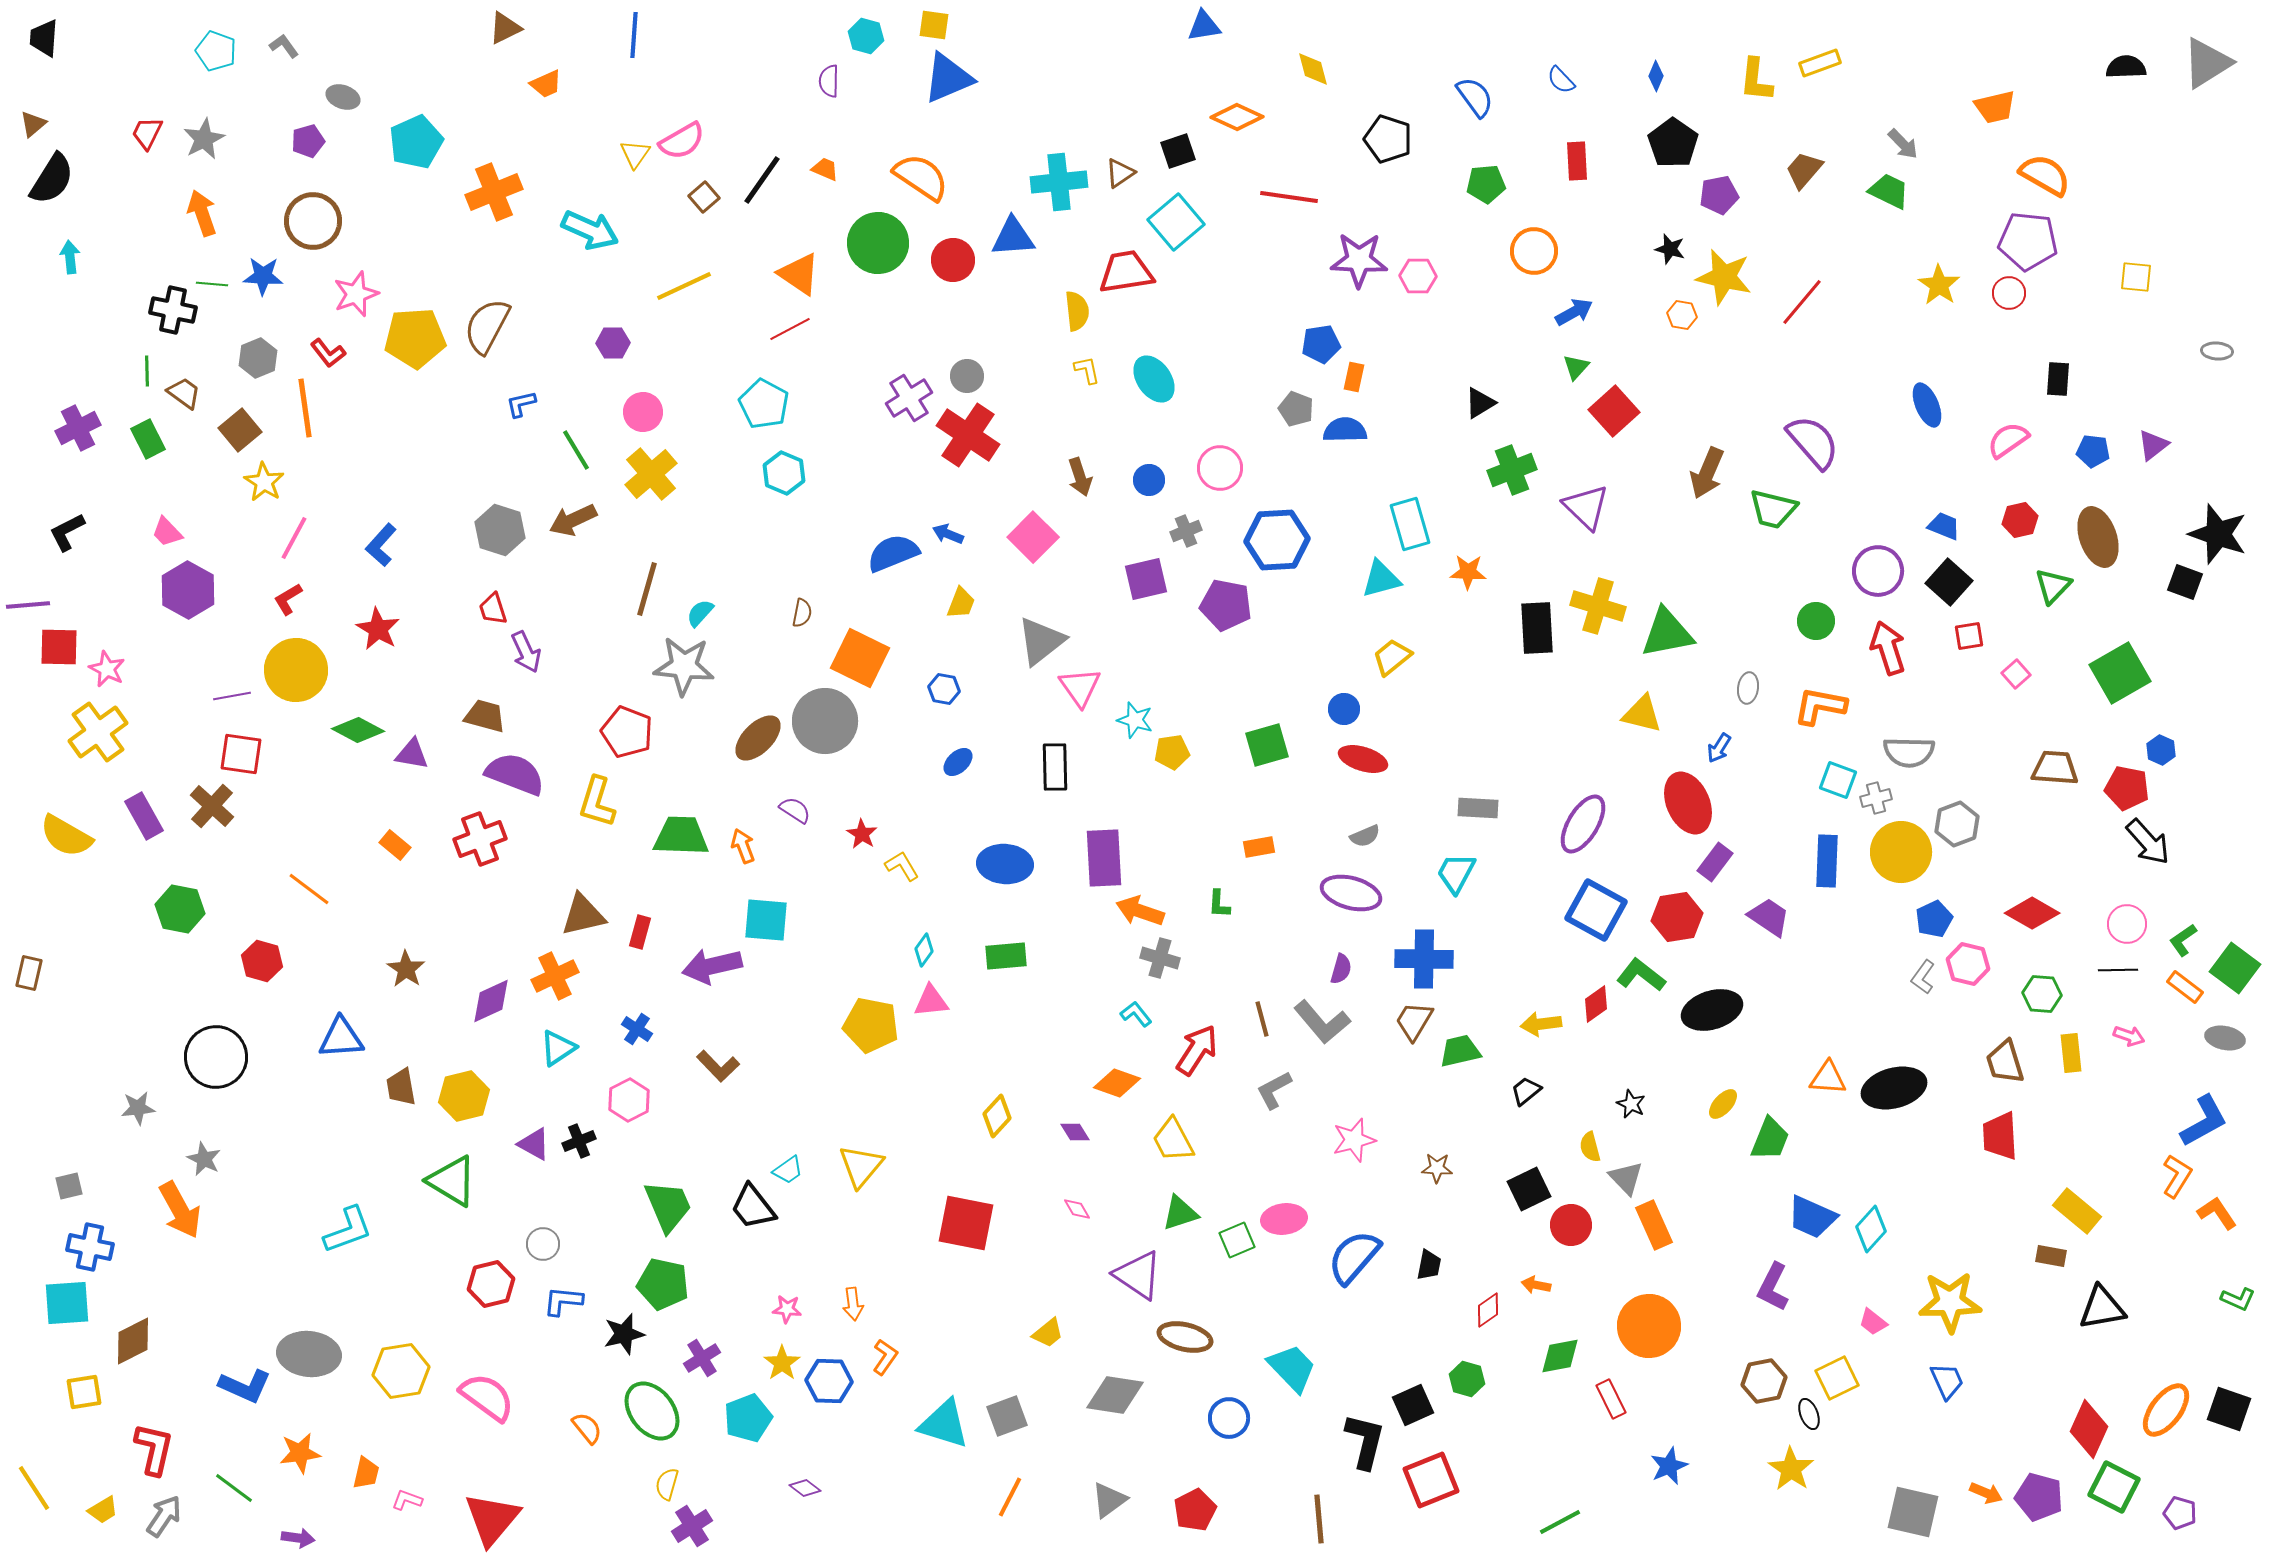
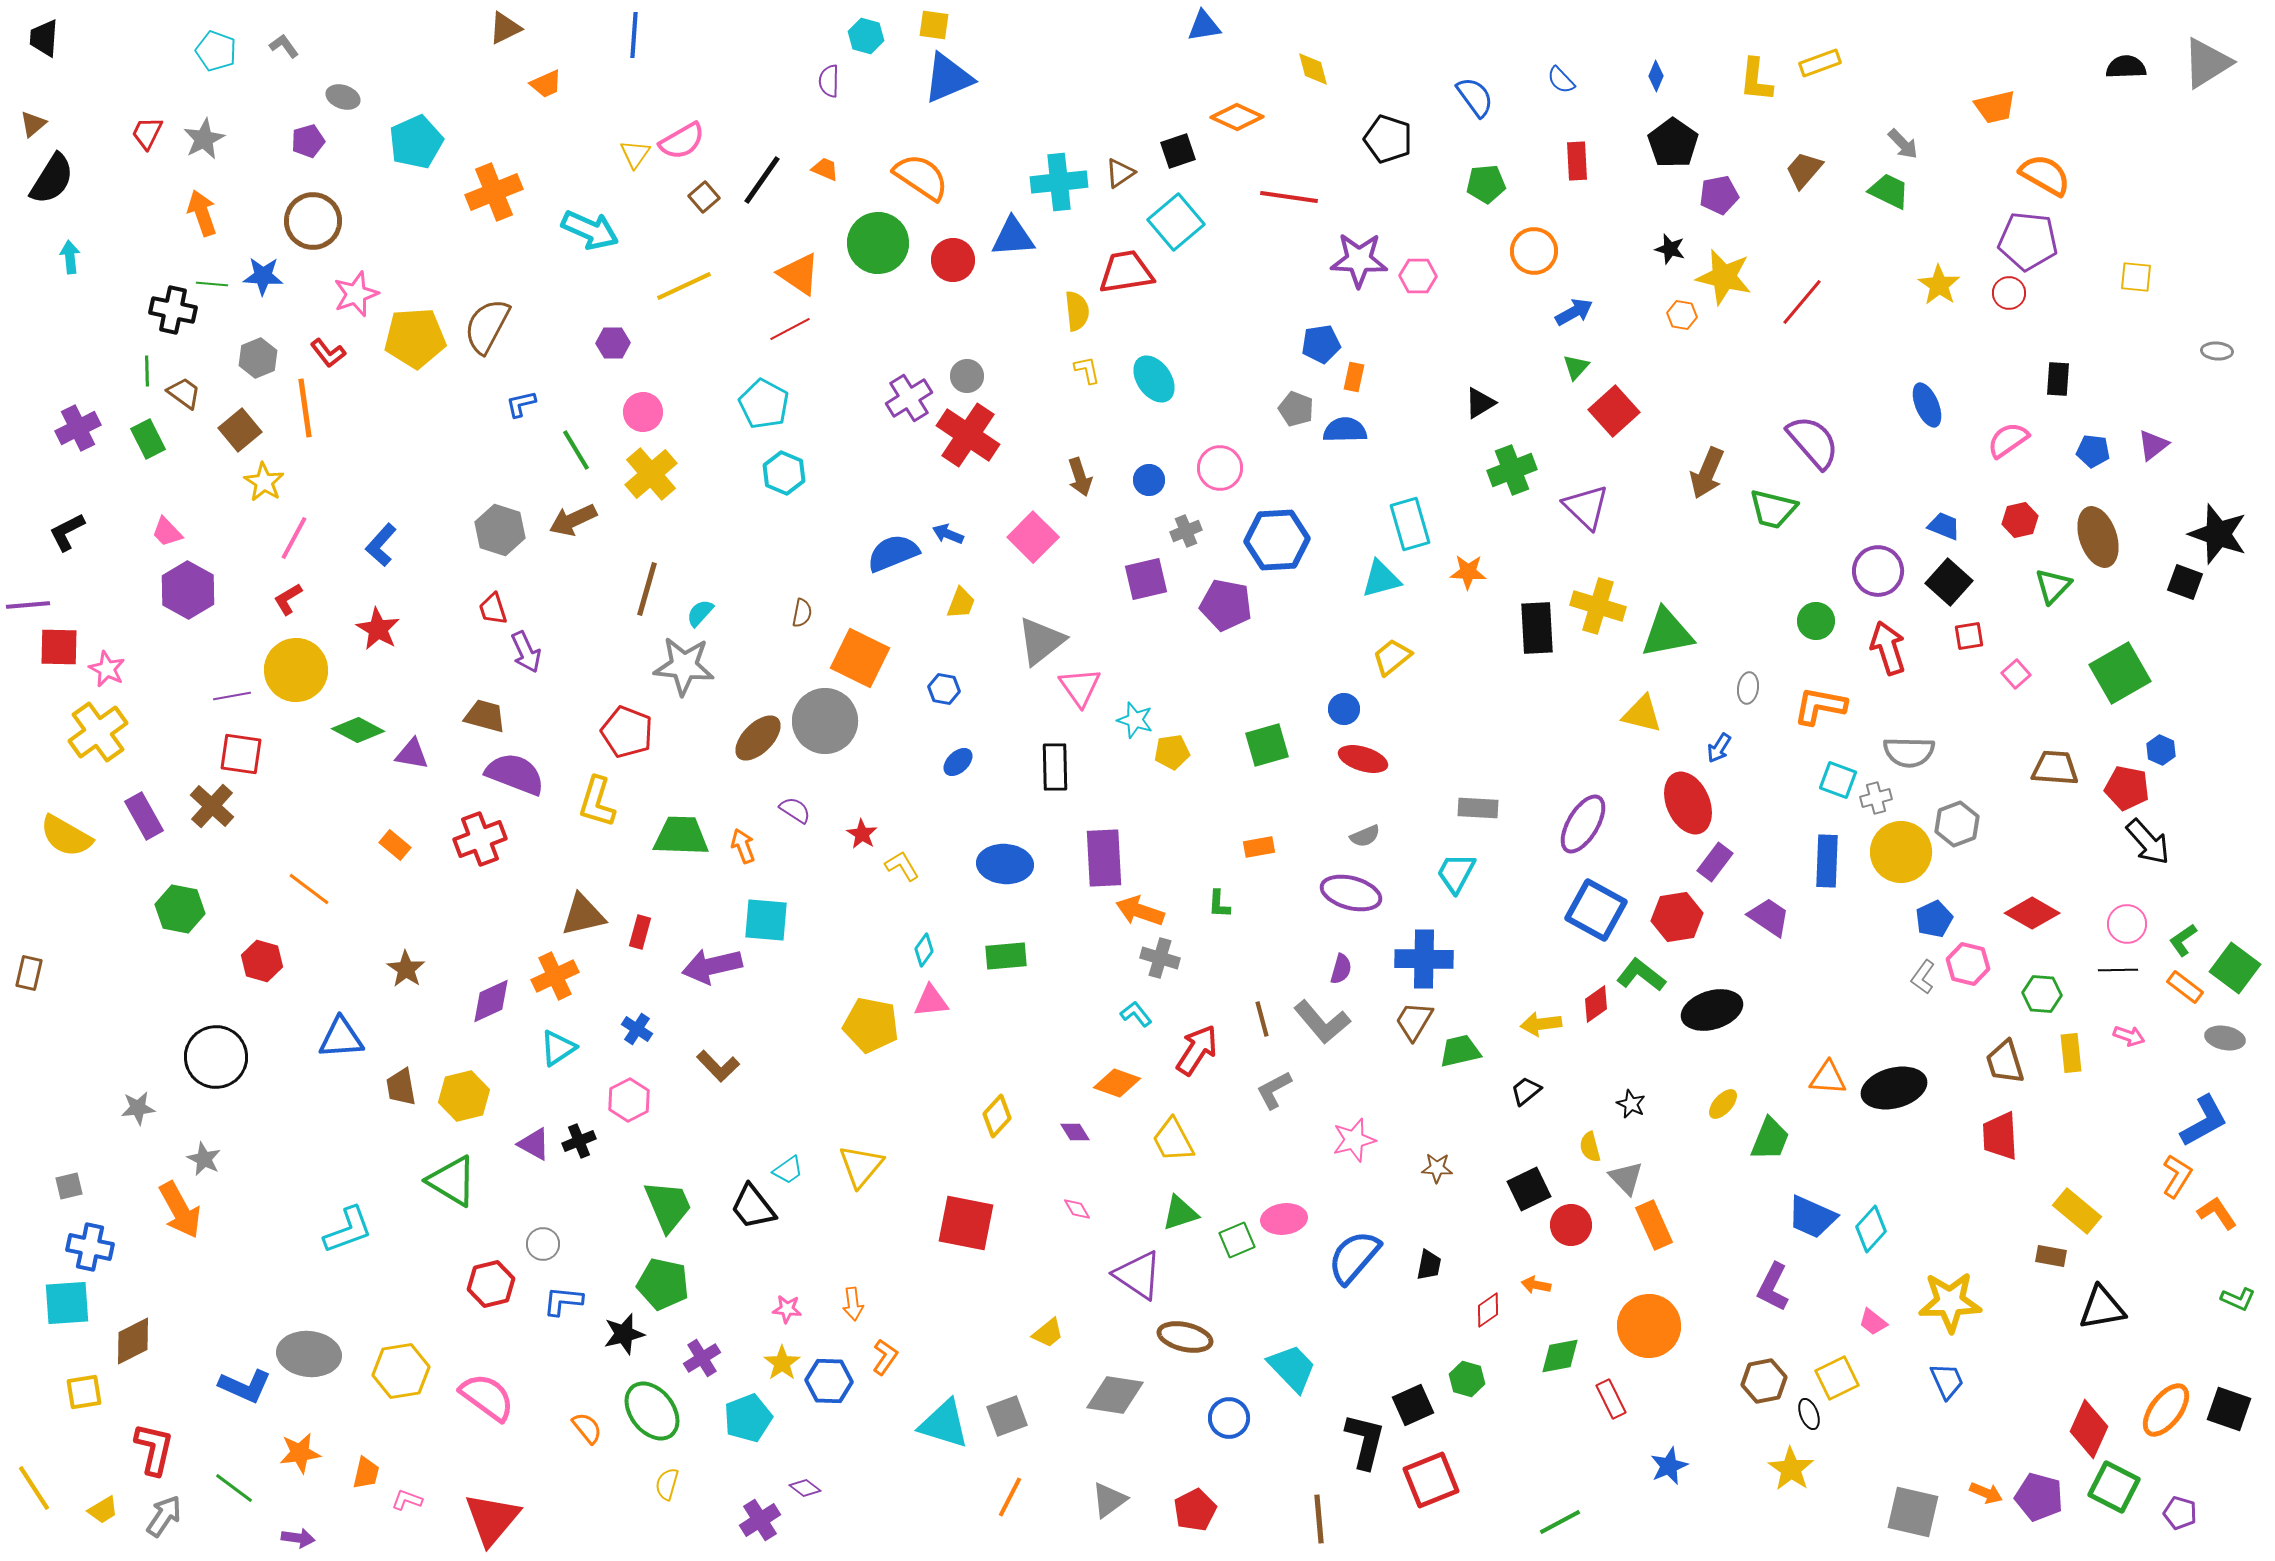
purple cross at (692, 1526): moved 68 px right, 6 px up
